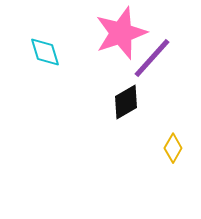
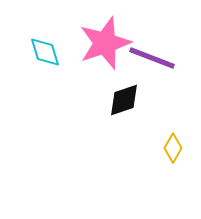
pink star: moved 16 px left, 10 px down
purple line: rotated 69 degrees clockwise
black diamond: moved 2 px left, 2 px up; rotated 12 degrees clockwise
